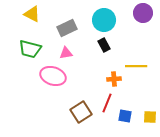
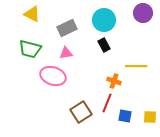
orange cross: moved 2 px down; rotated 24 degrees clockwise
